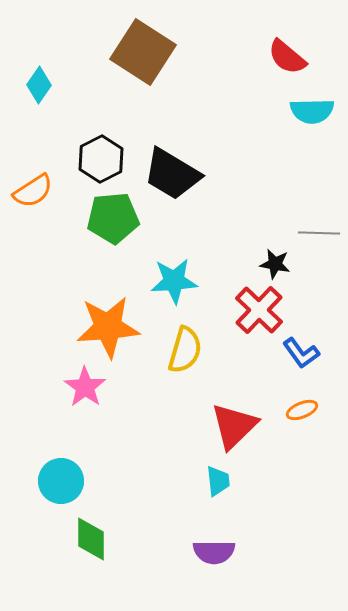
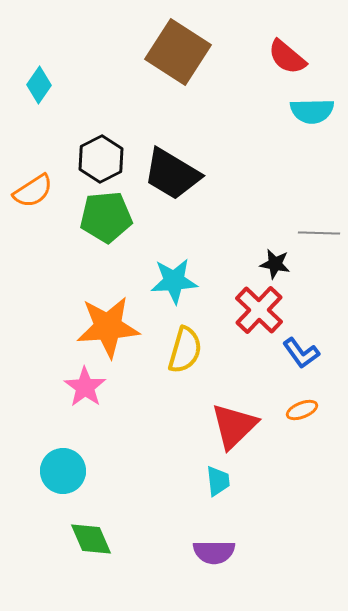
brown square: moved 35 px right
green pentagon: moved 7 px left, 1 px up
cyan circle: moved 2 px right, 10 px up
green diamond: rotated 24 degrees counterclockwise
